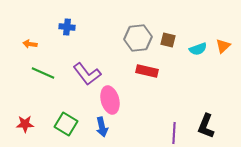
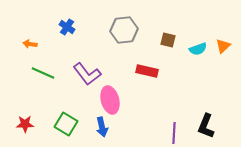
blue cross: rotated 28 degrees clockwise
gray hexagon: moved 14 px left, 8 px up
